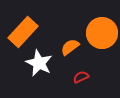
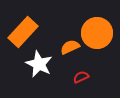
orange circle: moved 5 px left
orange semicircle: rotated 12 degrees clockwise
white star: moved 1 px down
